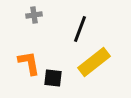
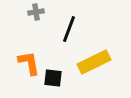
gray cross: moved 2 px right, 3 px up
black line: moved 11 px left
yellow rectangle: rotated 12 degrees clockwise
